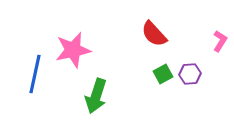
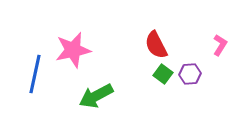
red semicircle: moved 2 px right, 11 px down; rotated 16 degrees clockwise
pink L-shape: moved 4 px down
green square: rotated 24 degrees counterclockwise
green arrow: rotated 44 degrees clockwise
